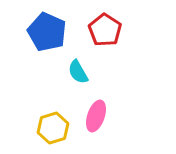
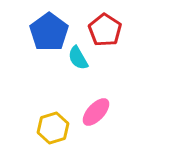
blue pentagon: moved 2 px right; rotated 12 degrees clockwise
cyan semicircle: moved 14 px up
pink ellipse: moved 4 px up; rotated 24 degrees clockwise
